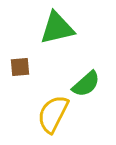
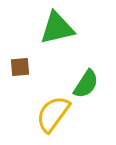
green semicircle: rotated 16 degrees counterclockwise
yellow semicircle: rotated 9 degrees clockwise
